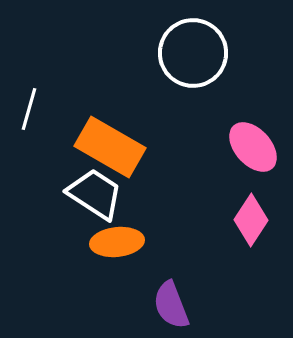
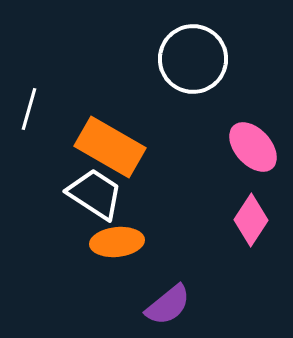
white circle: moved 6 px down
purple semicircle: moved 3 px left; rotated 108 degrees counterclockwise
